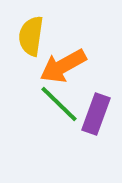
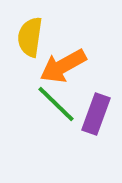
yellow semicircle: moved 1 px left, 1 px down
green line: moved 3 px left
